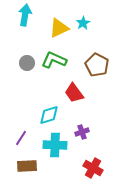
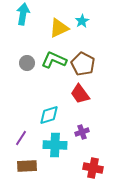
cyan arrow: moved 2 px left, 1 px up
cyan star: moved 1 px left, 2 px up
brown pentagon: moved 14 px left, 1 px up
red trapezoid: moved 6 px right, 1 px down
red cross: rotated 18 degrees counterclockwise
